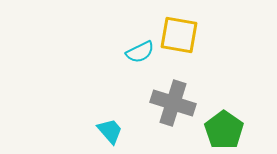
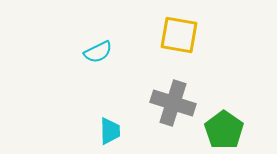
cyan semicircle: moved 42 px left
cyan trapezoid: rotated 40 degrees clockwise
